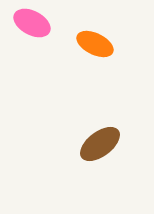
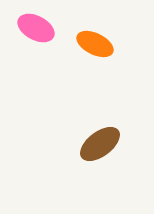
pink ellipse: moved 4 px right, 5 px down
